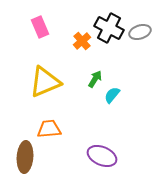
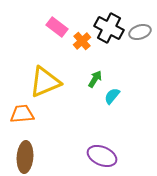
pink rectangle: moved 17 px right; rotated 30 degrees counterclockwise
cyan semicircle: moved 1 px down
orange trapezoid: moved 27 px left, 15 px up
